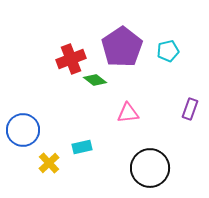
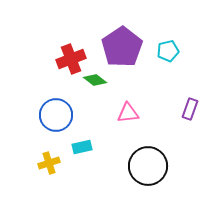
blue circle: moved 33 px right, 15 px up
yellow cross: rotated 25 degrees clockwise
black circle: moved 2 px left, 2 px up
